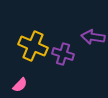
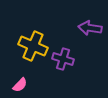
purple arrow: moved 3 px left, 9 px up
purple cross: moved 5 px down
